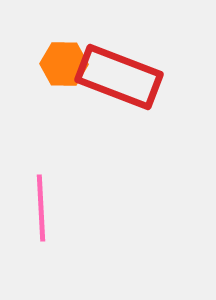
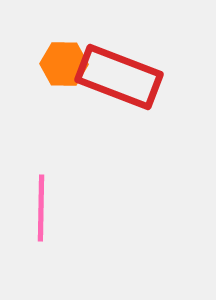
pink line: rotated 4 degrees clockwise
